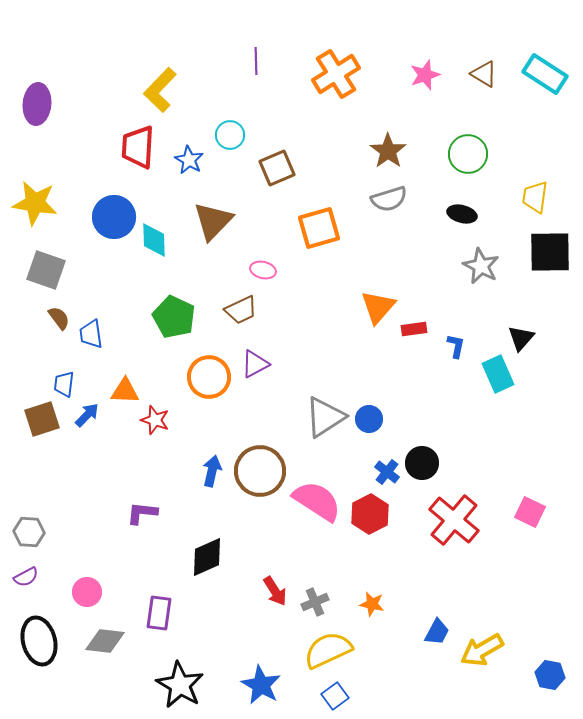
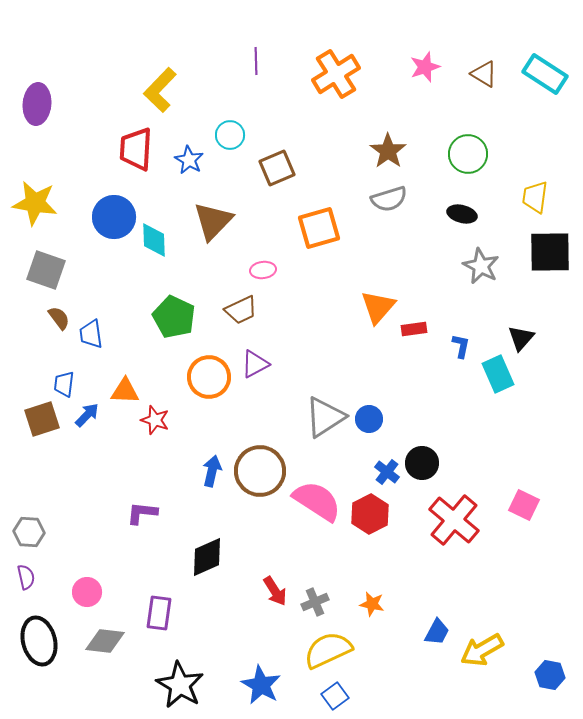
pink star at (425, 75): moved 8 px up
red trapezoid at (138, 147): moved 2 px left, 2 px down
pink ellipse at (263, 270): rotated 20 degrees counterclockwise
blue L-shape at (456, 346): moved 5 px right
pink square at (530, 512): moved 6 px left, 7 px up
purple semicircle at (26, 577): rotated 75 degrees counterclockwise
